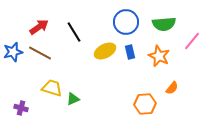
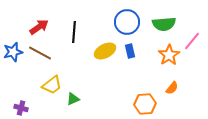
blue circle: moved 1 px right
black line: rotated 35 degrees clockwise
blue rectangle: moved 1 px up
orange star: moved 10 px right, 1 px up; rotated 15 degrees clockwise
yellow trapezoid: moved 3 px up; rotated 125 degrees clockwise
